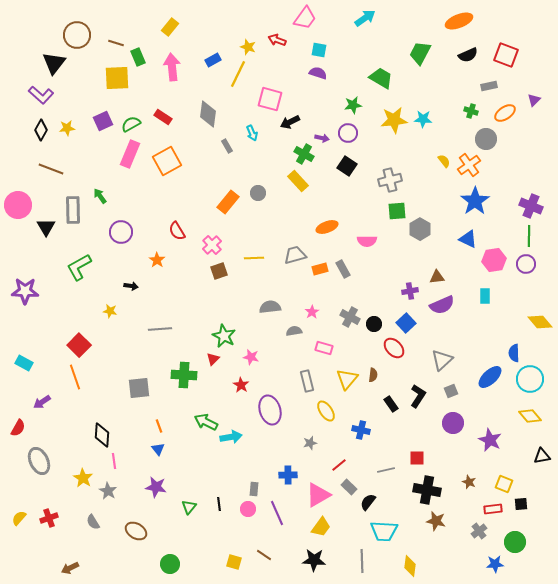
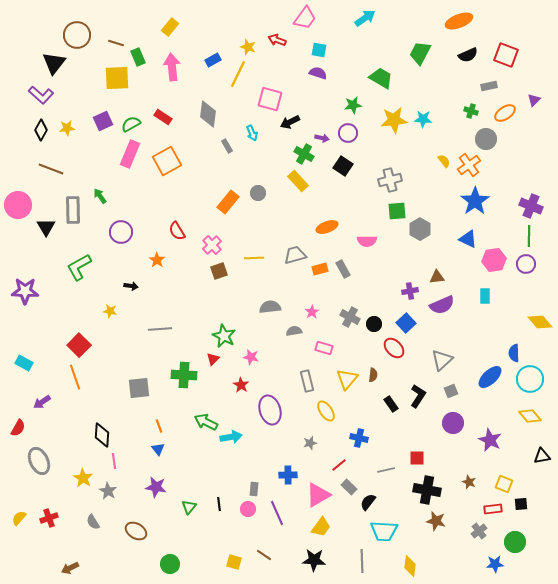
black square at (347, 166): moved 4 px left
blue cross at (361, 430): moved 2 px left, 8 px down
